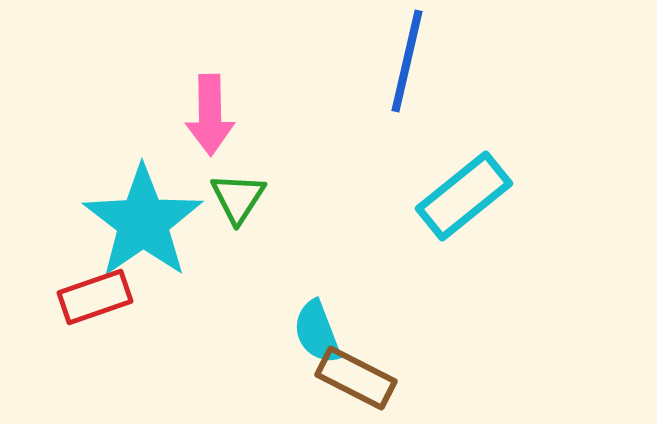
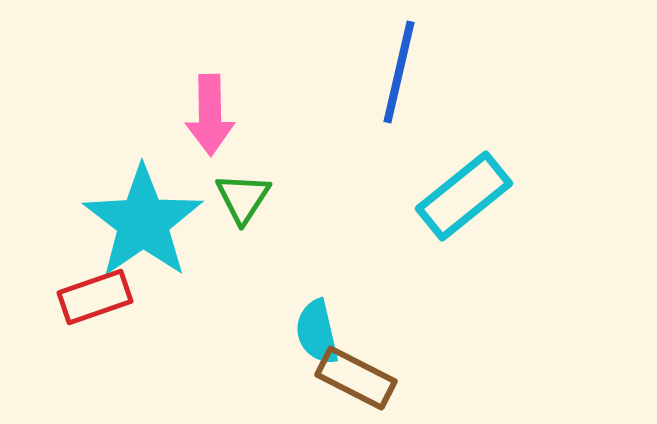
blue line: moved 8 px left, 11 px down
green triangle: moved 5 px right
cyan semicircle: rotated 8 degrees clockwise
